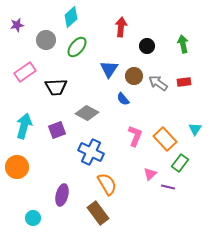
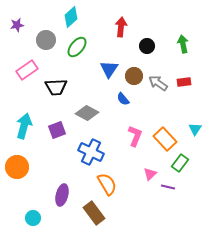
pink rectangle: moved 2 px right, 2 px up
brown rectangle: moved 4 px left
